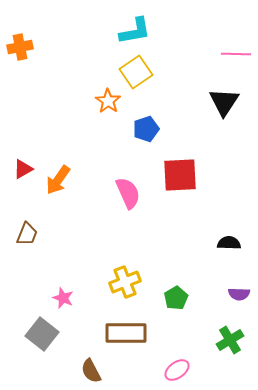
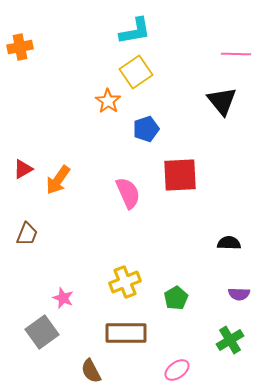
black triangle: moved 2 px left, 1 px up; rotated 12 degrees counterclockwise
gray square: moved 2 px up; rotated 16 degrees clockwise
